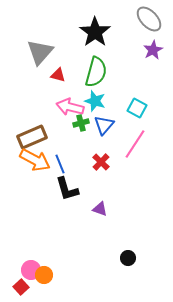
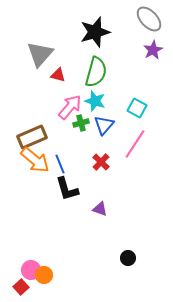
black star: rotated 20 degrees clockwise
gray triangle: moved 2 px down
pink arrow: rotated 116 degrees clockwise
orange arrow: rotated 12 degrees clockwise
